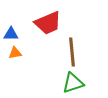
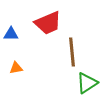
orange triangle: moved 1 px right, 15 px down
green triangle: moved 14 px right; rotated 15 degrees counterclockwise
